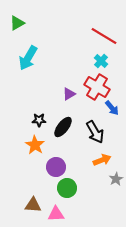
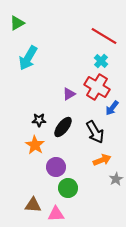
blue arrow: rotated 77 degrees clockwise
green circle: moved 1 px right
